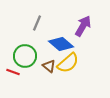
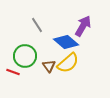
gray line: moved 2 px down; rotated 56 degrees counterclockwise
blue diamond: moved 5 px right, 2 px up
brown triangle: rotated 16 degrees clockwise
